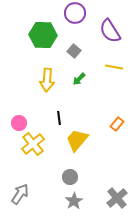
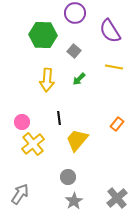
pink circle: moved 3 px right, 1 px up
gray circle: moved 2 px left
